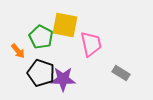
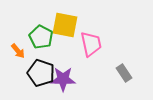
gray rectangle: moved 3 px right; rotated 24 degrees clockwise
